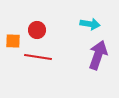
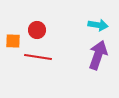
cyan arrow: moved 8 px right, 1 px down
